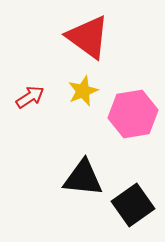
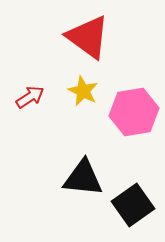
yellow star: rotated 24 degrees counterclockwise
pink hexagon: moved 1 px right, 2 px up
